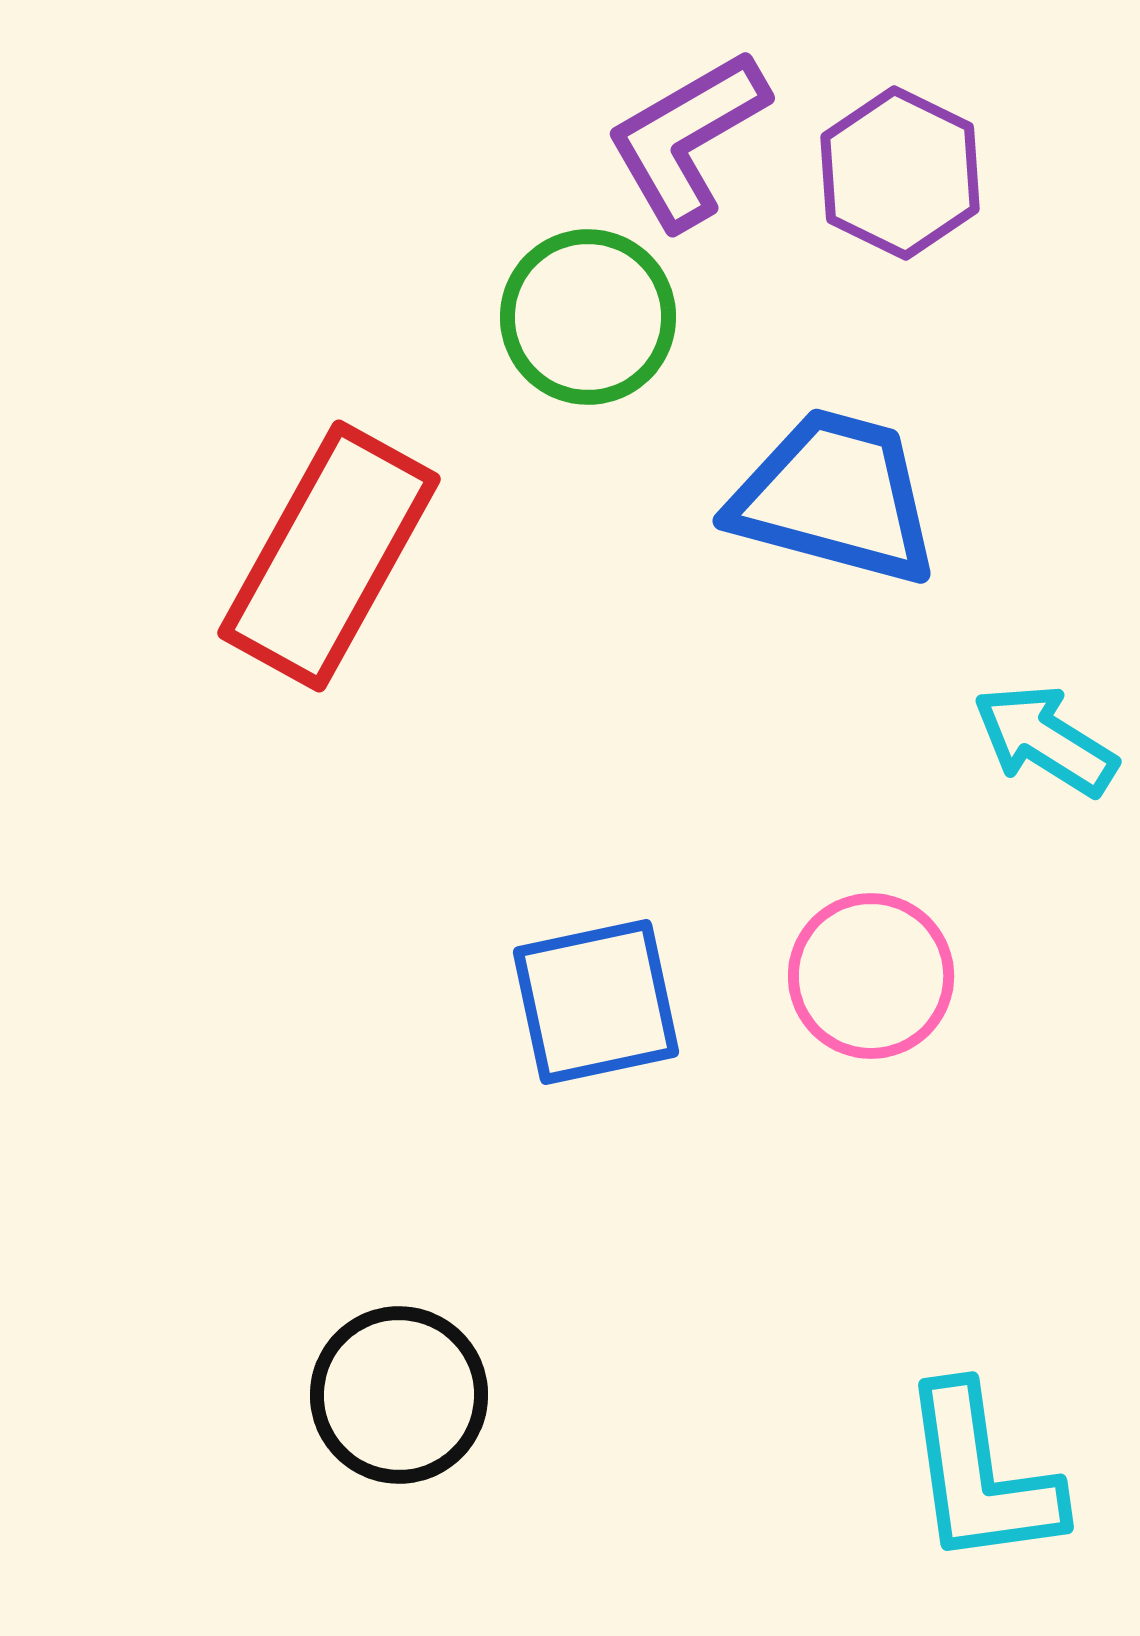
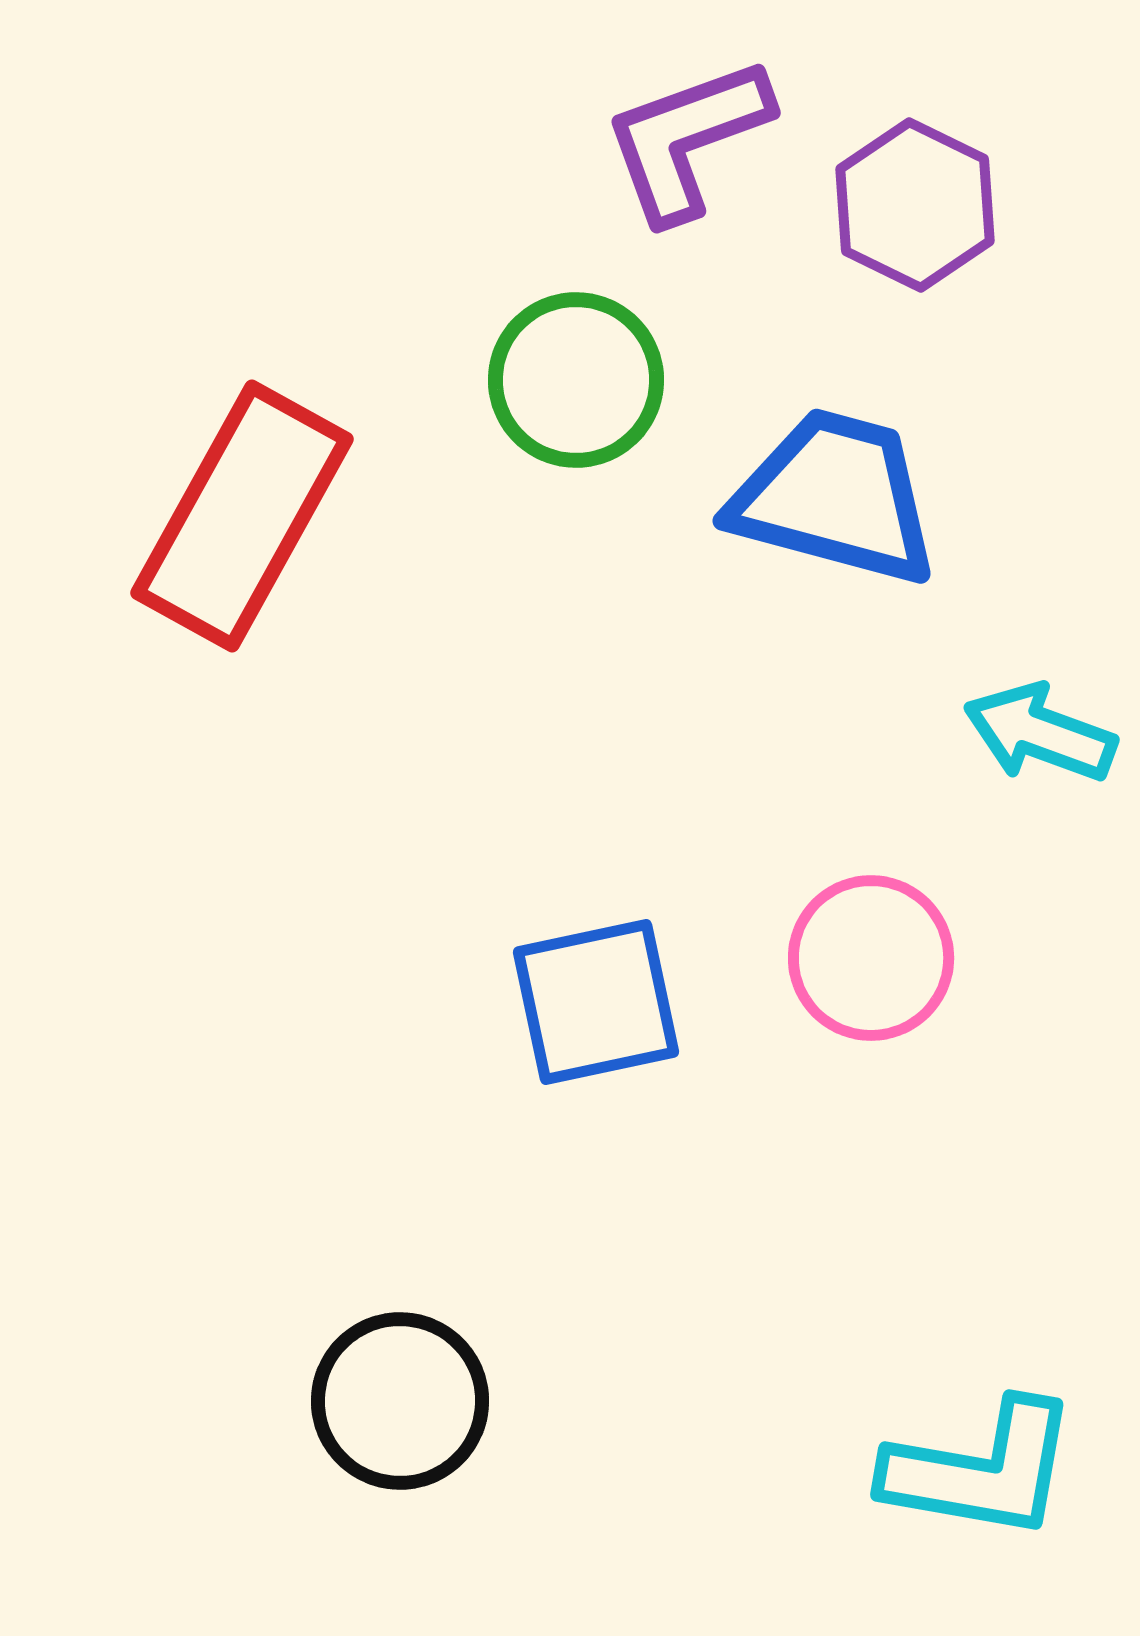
purple L-shape: rotated 10 degrees clockwise
purple hexagon: moved 15 px right, 32 px down
green circle: moved 12 px left, 63 px down
red rectangle: moved 87 px left, 40 px up
cyan arrow: moved 5 px left, 7 px up; rotated 12 degrees counterclockwise
pink circle: moved 18 px up
black circle: moved 1 px right, 6 px down
cyan L-shape: moved 6 px up; rotated 72 degrees counterclockwise
